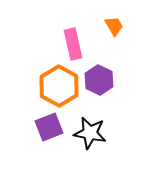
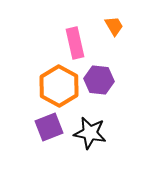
pink rectangle: moved 2 px right, 1 px up
purple hexagon: rotated 20 degrees counterclockwise
